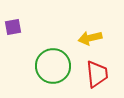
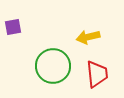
yellow arrow: moved 2 px left, 1 px up
